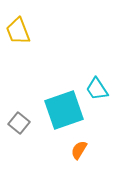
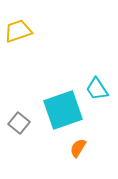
yellow trapezoid: rotated 92 degrees clockwise
cyan square: moved 1 px left
orange semicircle: moved 1 px left, 2 px up
